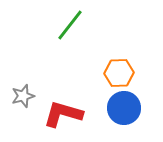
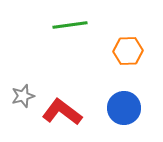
green line: rotated 44 degrees clockwise
orange hexagon: moved 9 px right, 22 px up
red L-shape: moved 1 px left, 2 px up; rotated 21 degrees clockwise
